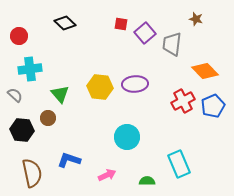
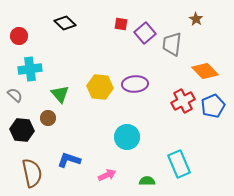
brown star: rotated 16 degrees clockwise
